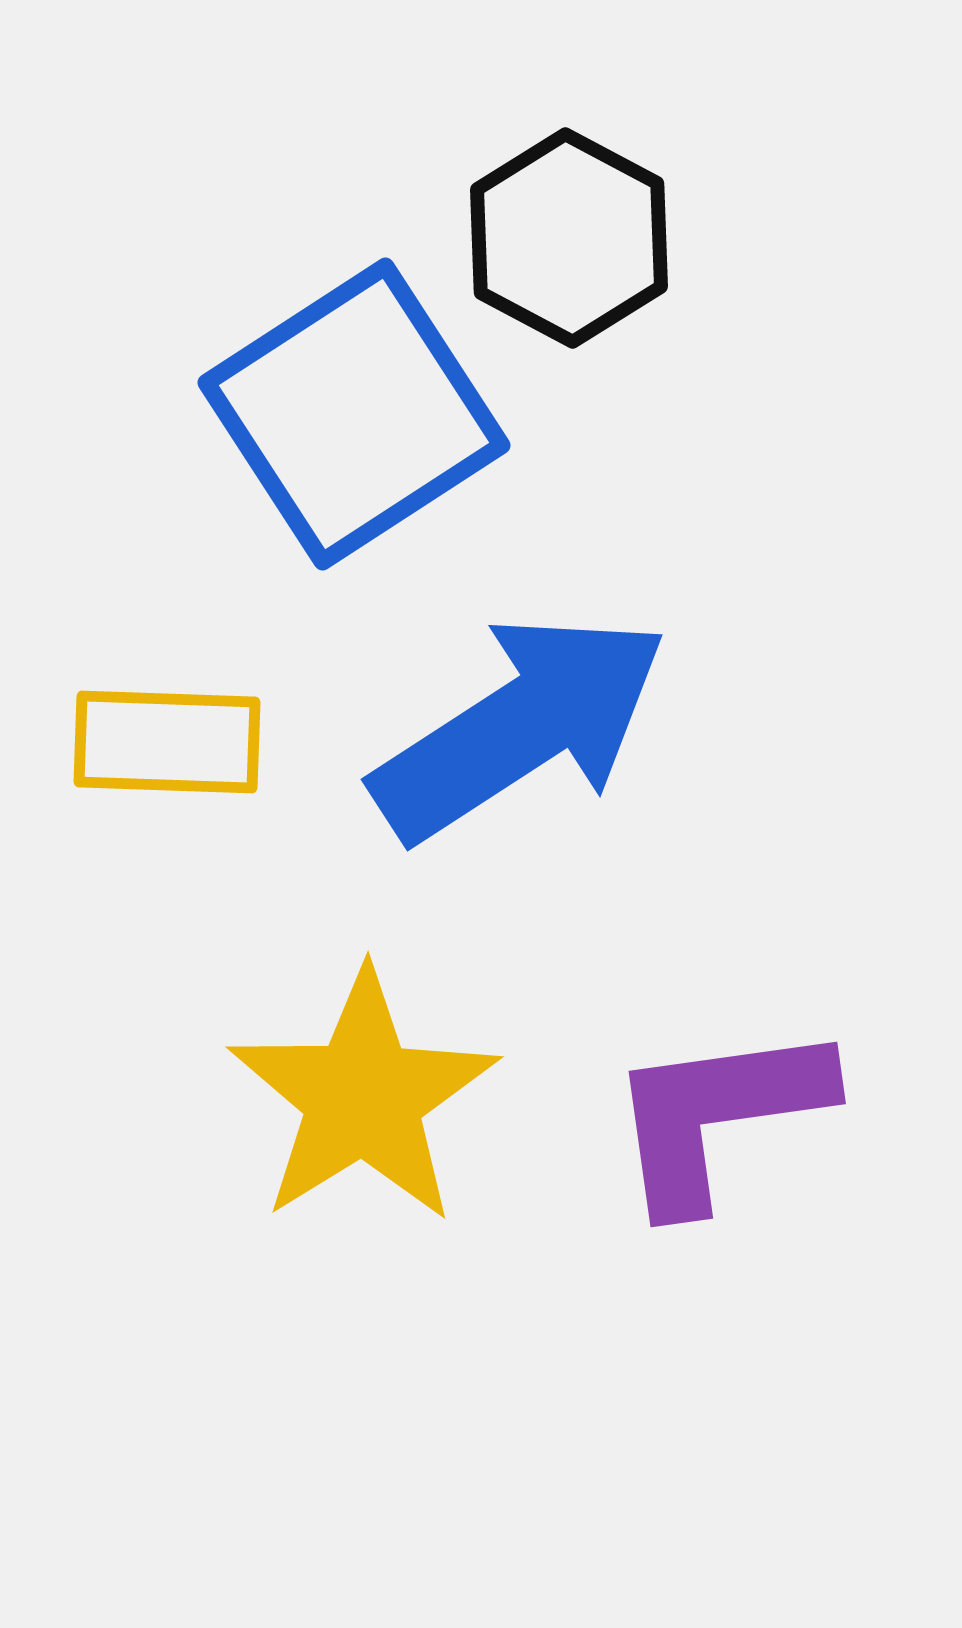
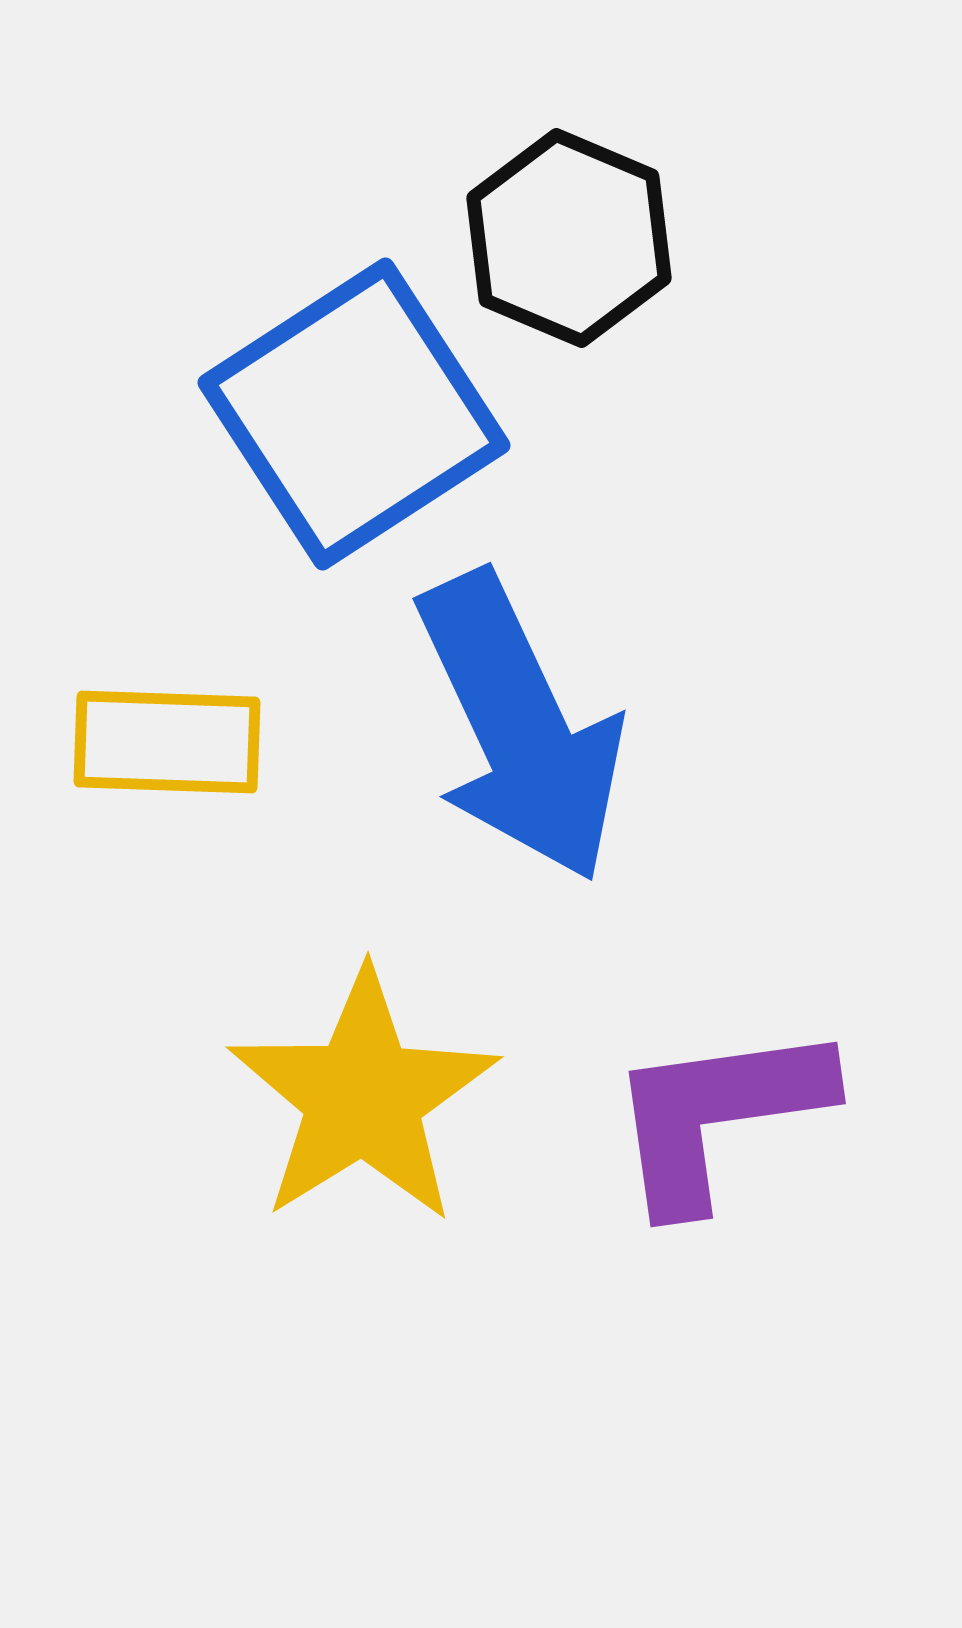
black hexagon: rotated 5 degrees counterclockwise
blue arrow: rotated 98 degrees clockwise
